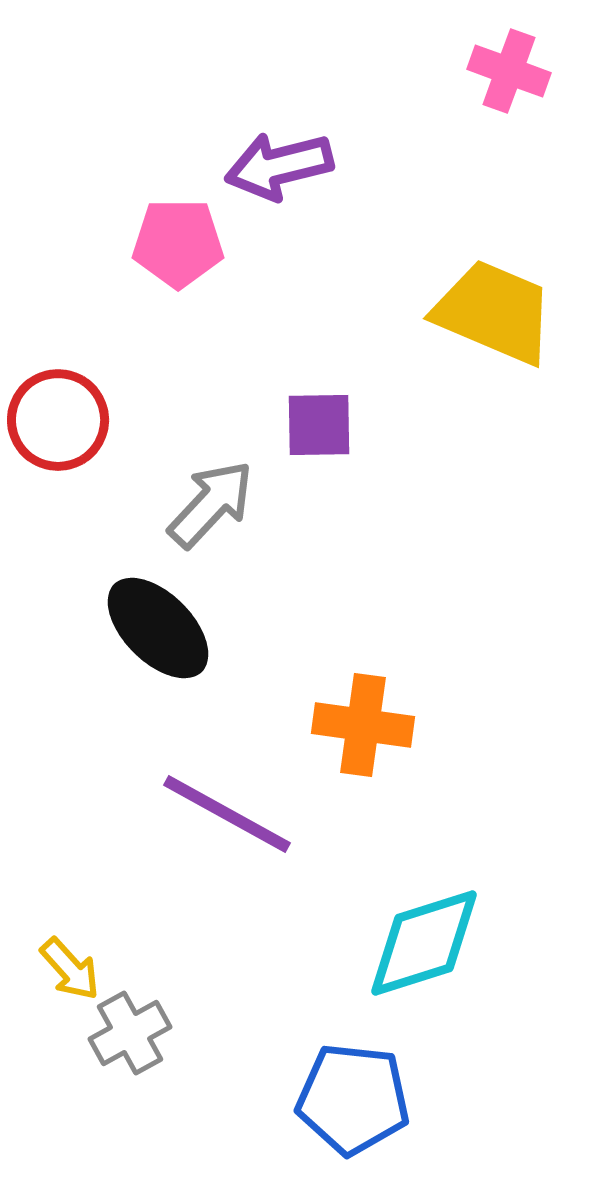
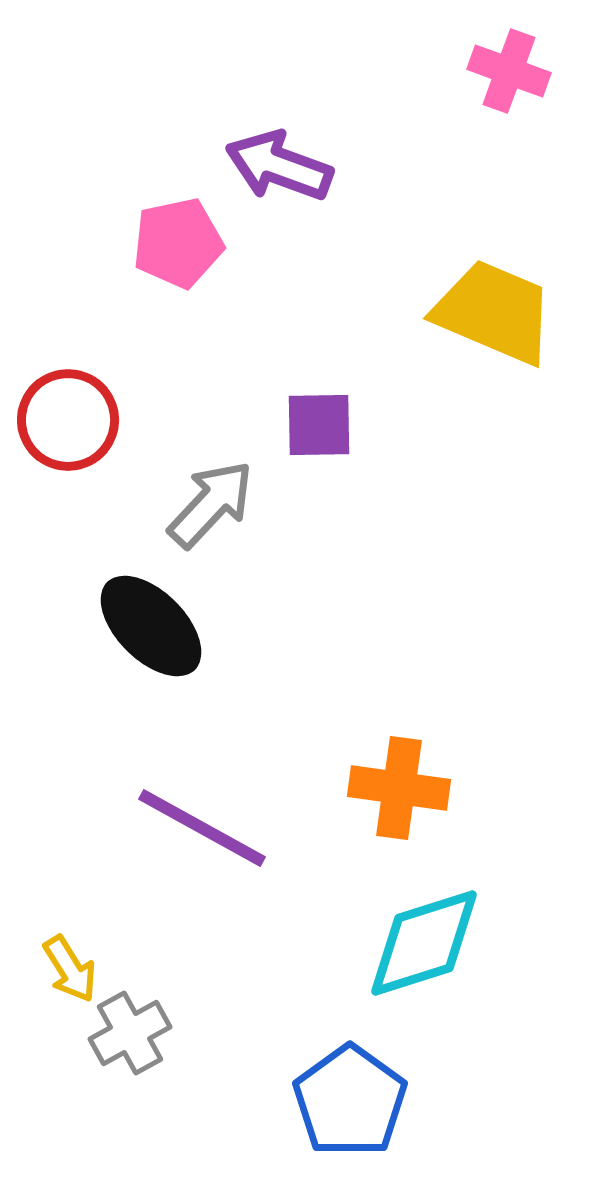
purple arrow: rotated 34 degrees clockwise
pink pentagon: rotated 12 degrees counterclockwise
red circle: moved 10 px right
black ellipse: moved 7 px left, 2 px up
orange cross: moved 36 px right, 63 px down
purple line: moved 25 px left, 14 px down
yellow arrow: rotated 10 degrees clockwise
blue pentagon: moved 3 px left, 2 px down; rotated 30 degrees clockwise
